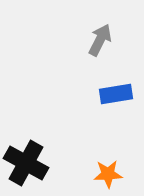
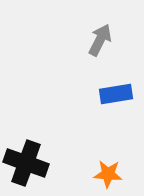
black cross: rotated 9 degrees counterclockwise
orange star: rotated 8 degrees clockwise
